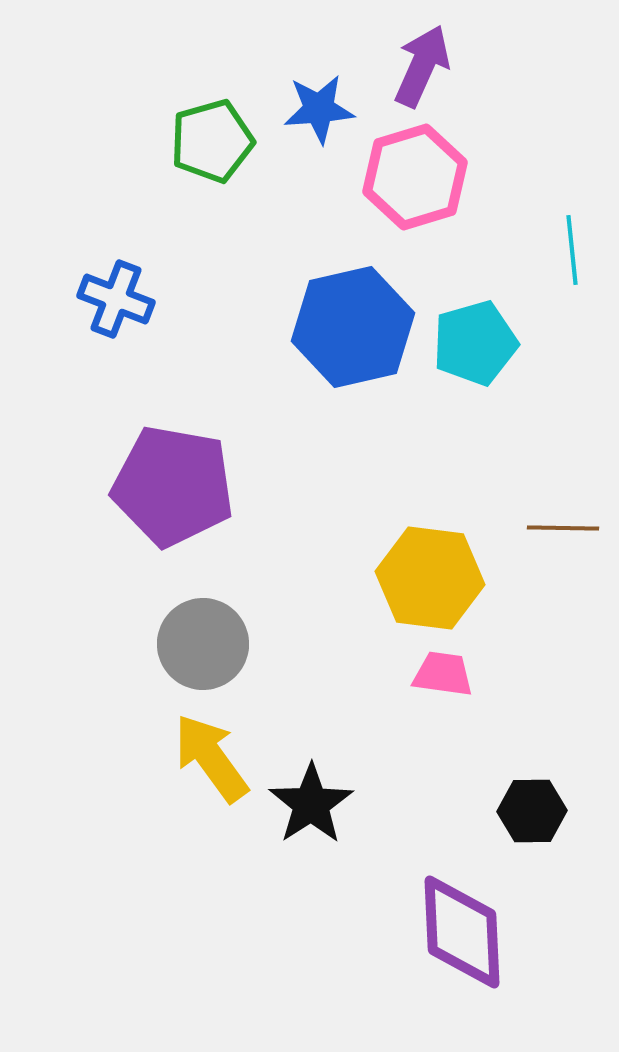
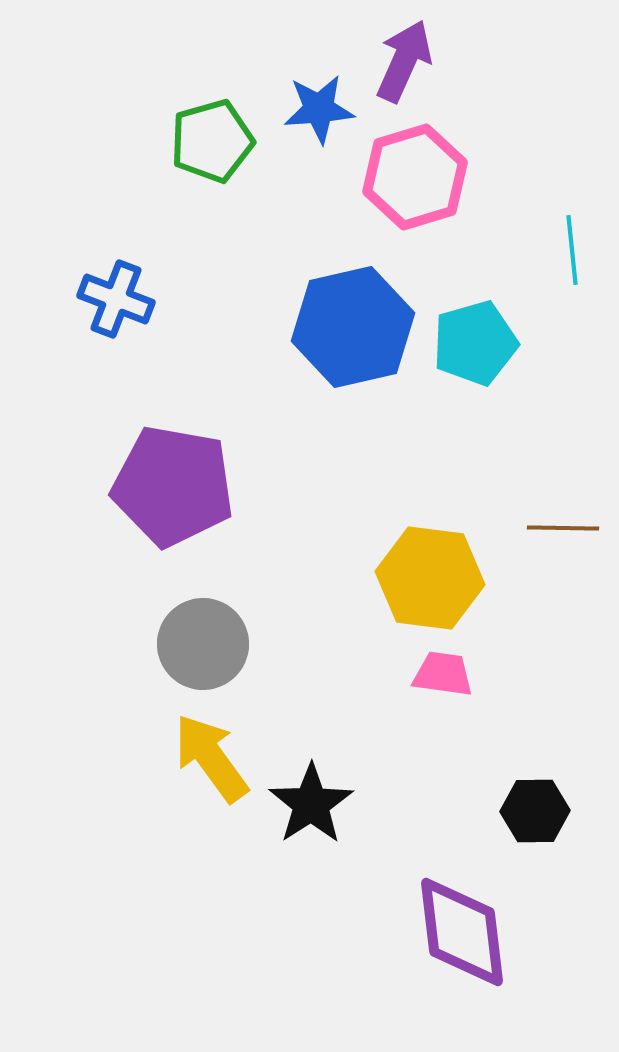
purple arrow: moved 18 px left, 5 px up
black hexagon: moved 3 px right
purple diamond: rotated 4 degrees counterclockwise
